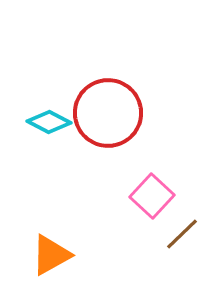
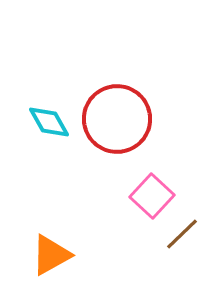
red circle: moved 9 px right, 6 px down
cyan diamond: rotated 33 degrees clockwise
